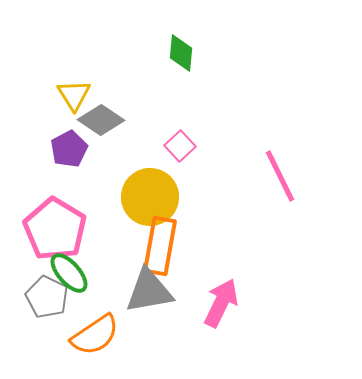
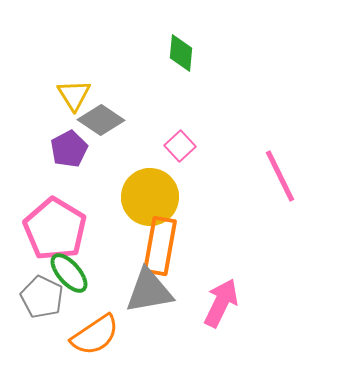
gray pentagon: moved 5 px left
